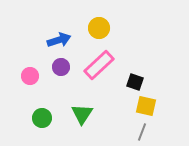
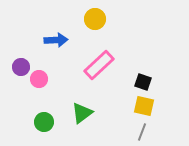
yellow circle: moved 4 px left, 9 px up
blue arrow: moved 3 px left; rotated 15 degrees clockwise
purple circle: moved 40 px left
pink circle: moved 9 px right, 3 px down
black square: moved 8 px right
yellow square: moved 2 px left
green triangle: moved 1 px up; rotated 20 degrees clockwise
green circle: moved 2 px right, 4 px down
